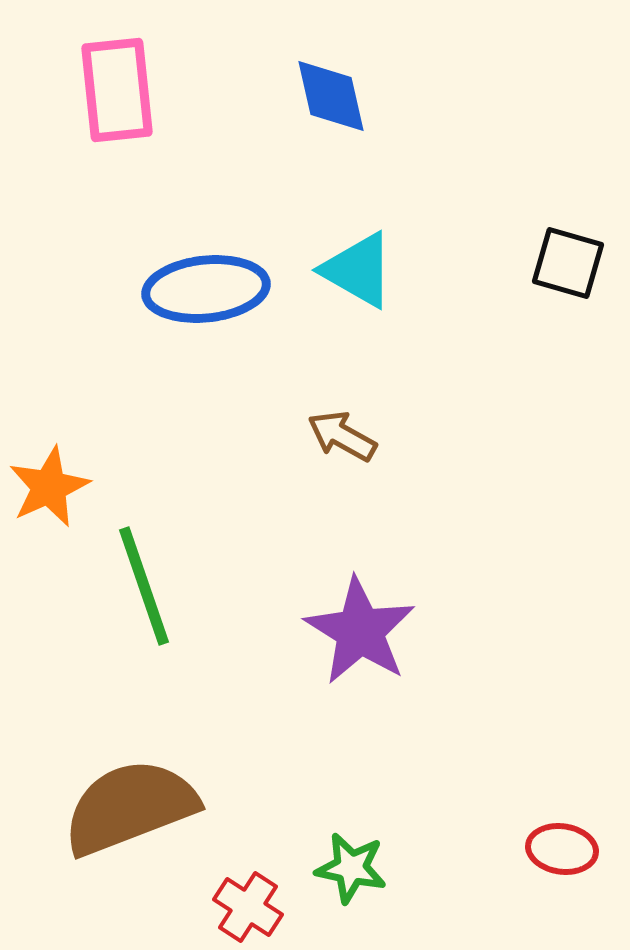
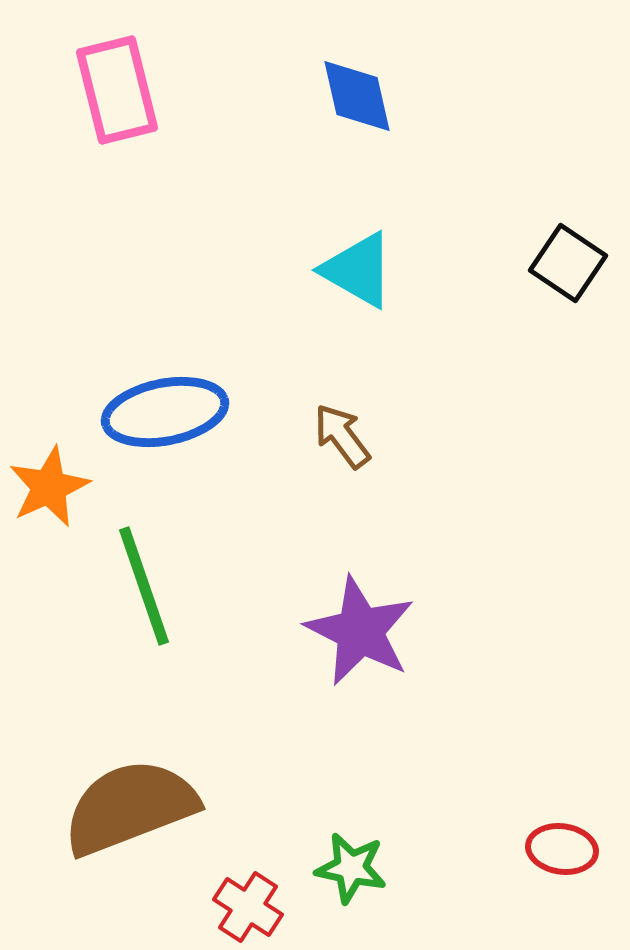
pink rectangle: rotated 8 degrees counterclockwise
blue diamond: moved 26 px right
black square: rotated 18 degrees clockwise
blue ellipse: moved 41 px left, 123 px down; rotated 5 degrees counterclockwise
brown arrow: rotated 24 degrees clockwise
purple star: rotated 5 degrees counterclockwise
